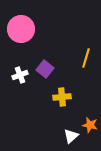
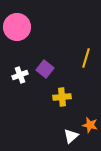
pink circle: moved 4 px left, 2 px up
